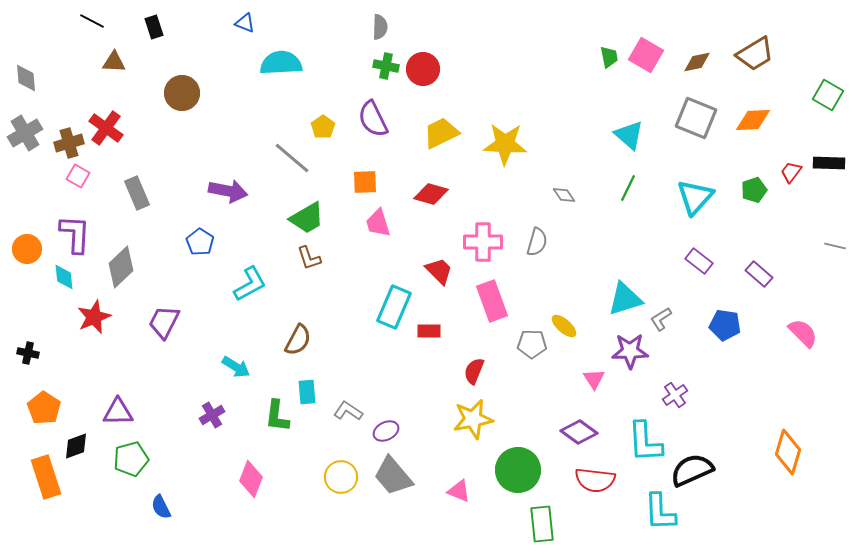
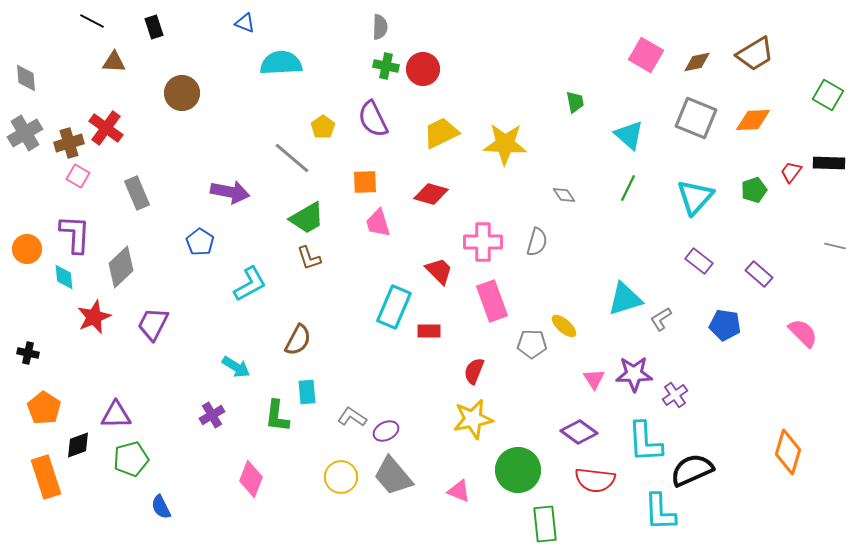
green trapezoid at (609, 57): moved 34 px left, 45 px down
purple arrow at (228, 191): moved 2 px right, 1 px down
purple trapezoid at (164, 322): moved 11 px left, 2 px down
purple star at (630, 351): moved 4 px right, 23 px down
gray L-shape at (348, 411): moved 4 px right, 6 px down
purple triangle at (118, 412): moved 2 px left, 3 px down
black diamond at (76, 446): moved 2 px right, 1 px up
green rectangle at (542, 524): moved 3 px right
